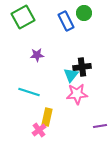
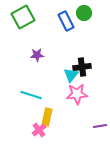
cyan line: moved 2 px right, 3 px down
